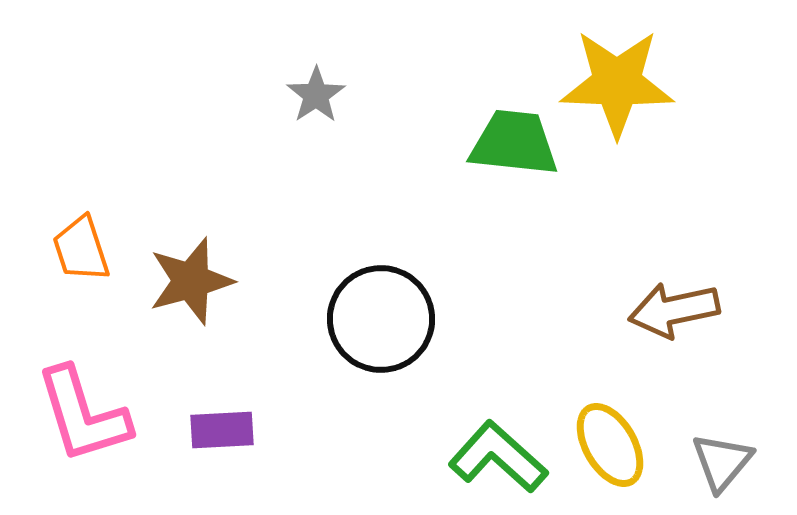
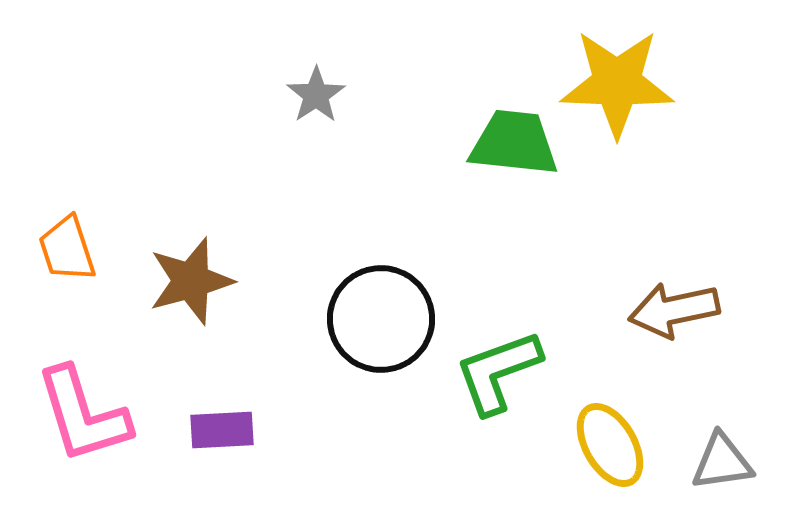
orange trapezoid: moved 14 px left
green L-shape: moved 85 px up; rotated 62 degrees counterclockwise
gray triangle: rotated 42 degrees clockwise
